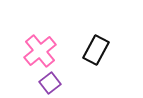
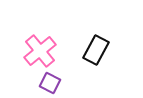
purple square: rotated 25 degrees counterclockwise
